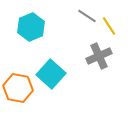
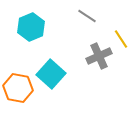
yellow line: moved 12 px right, 13 px down
